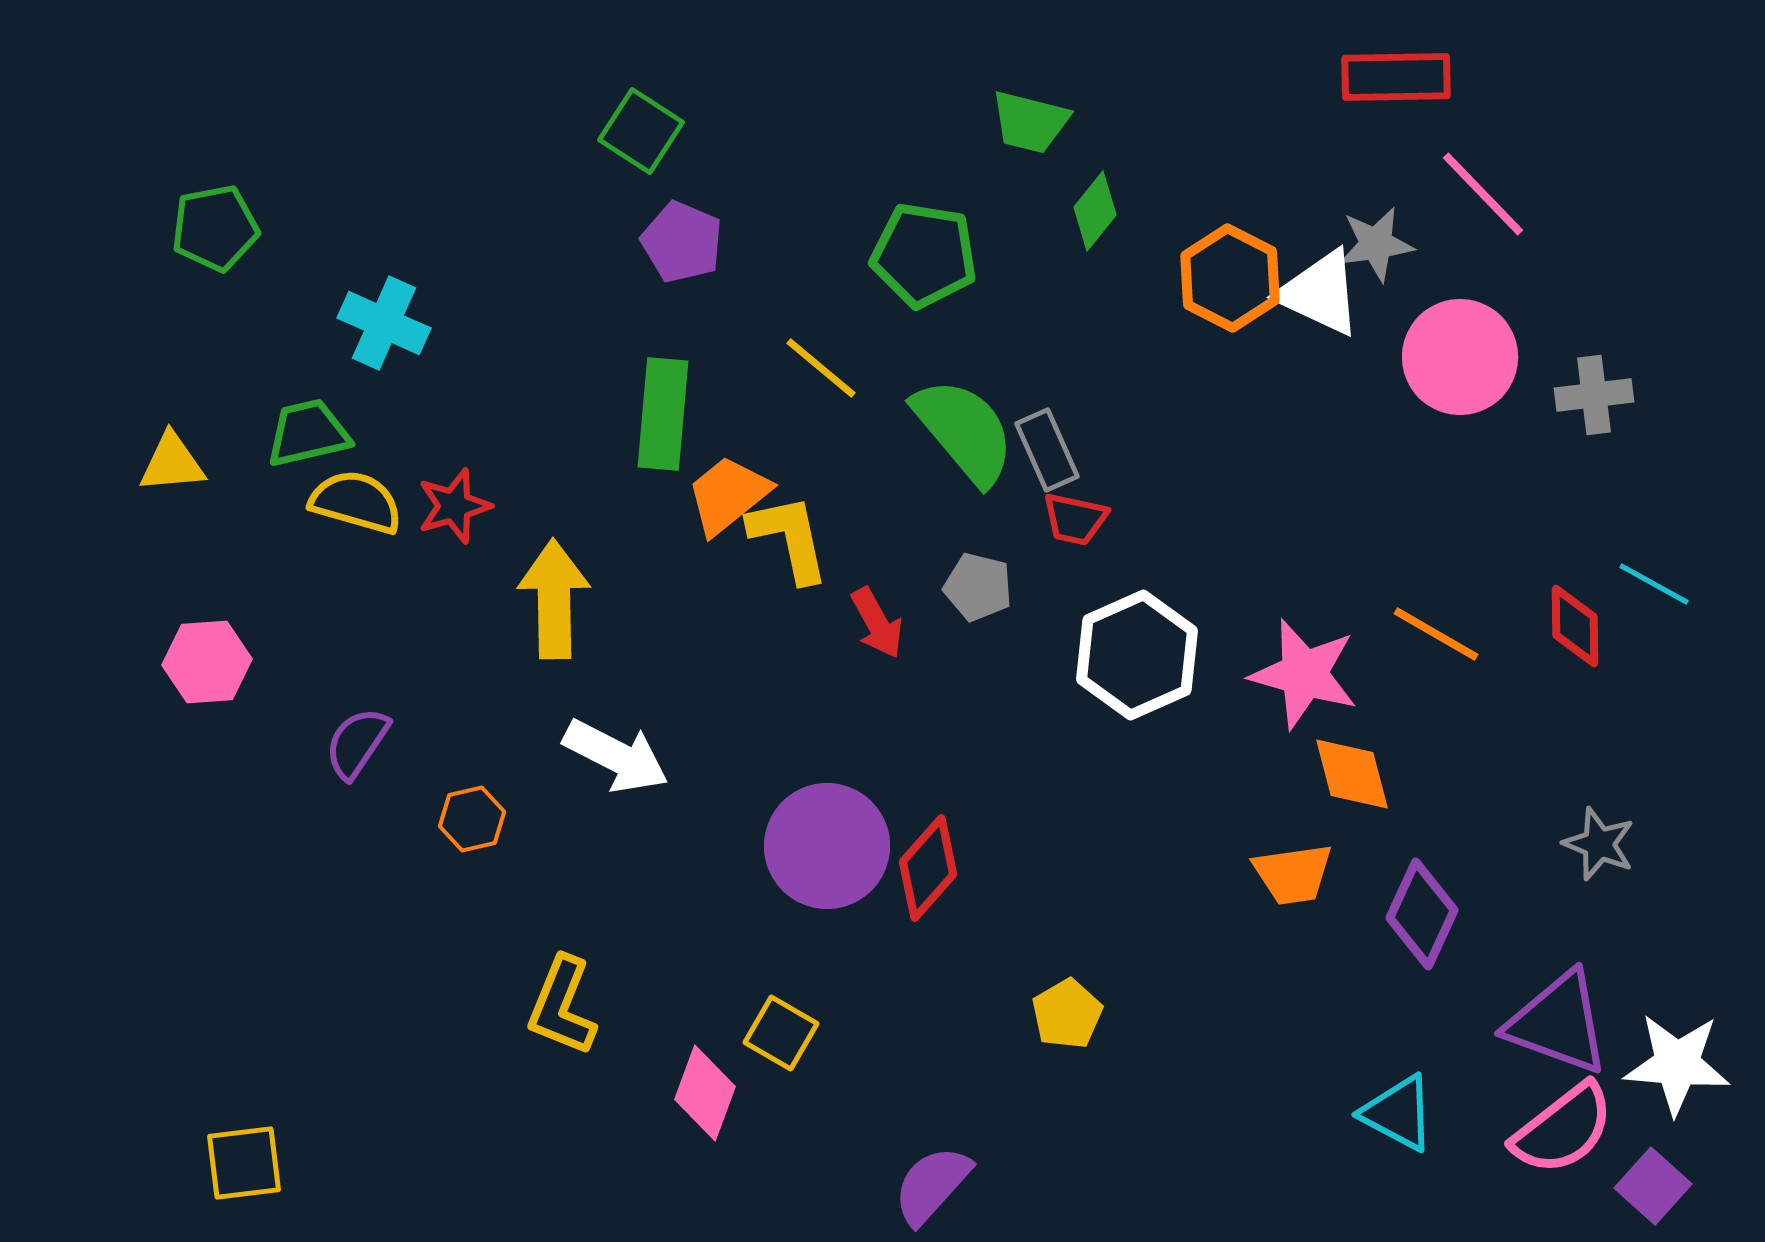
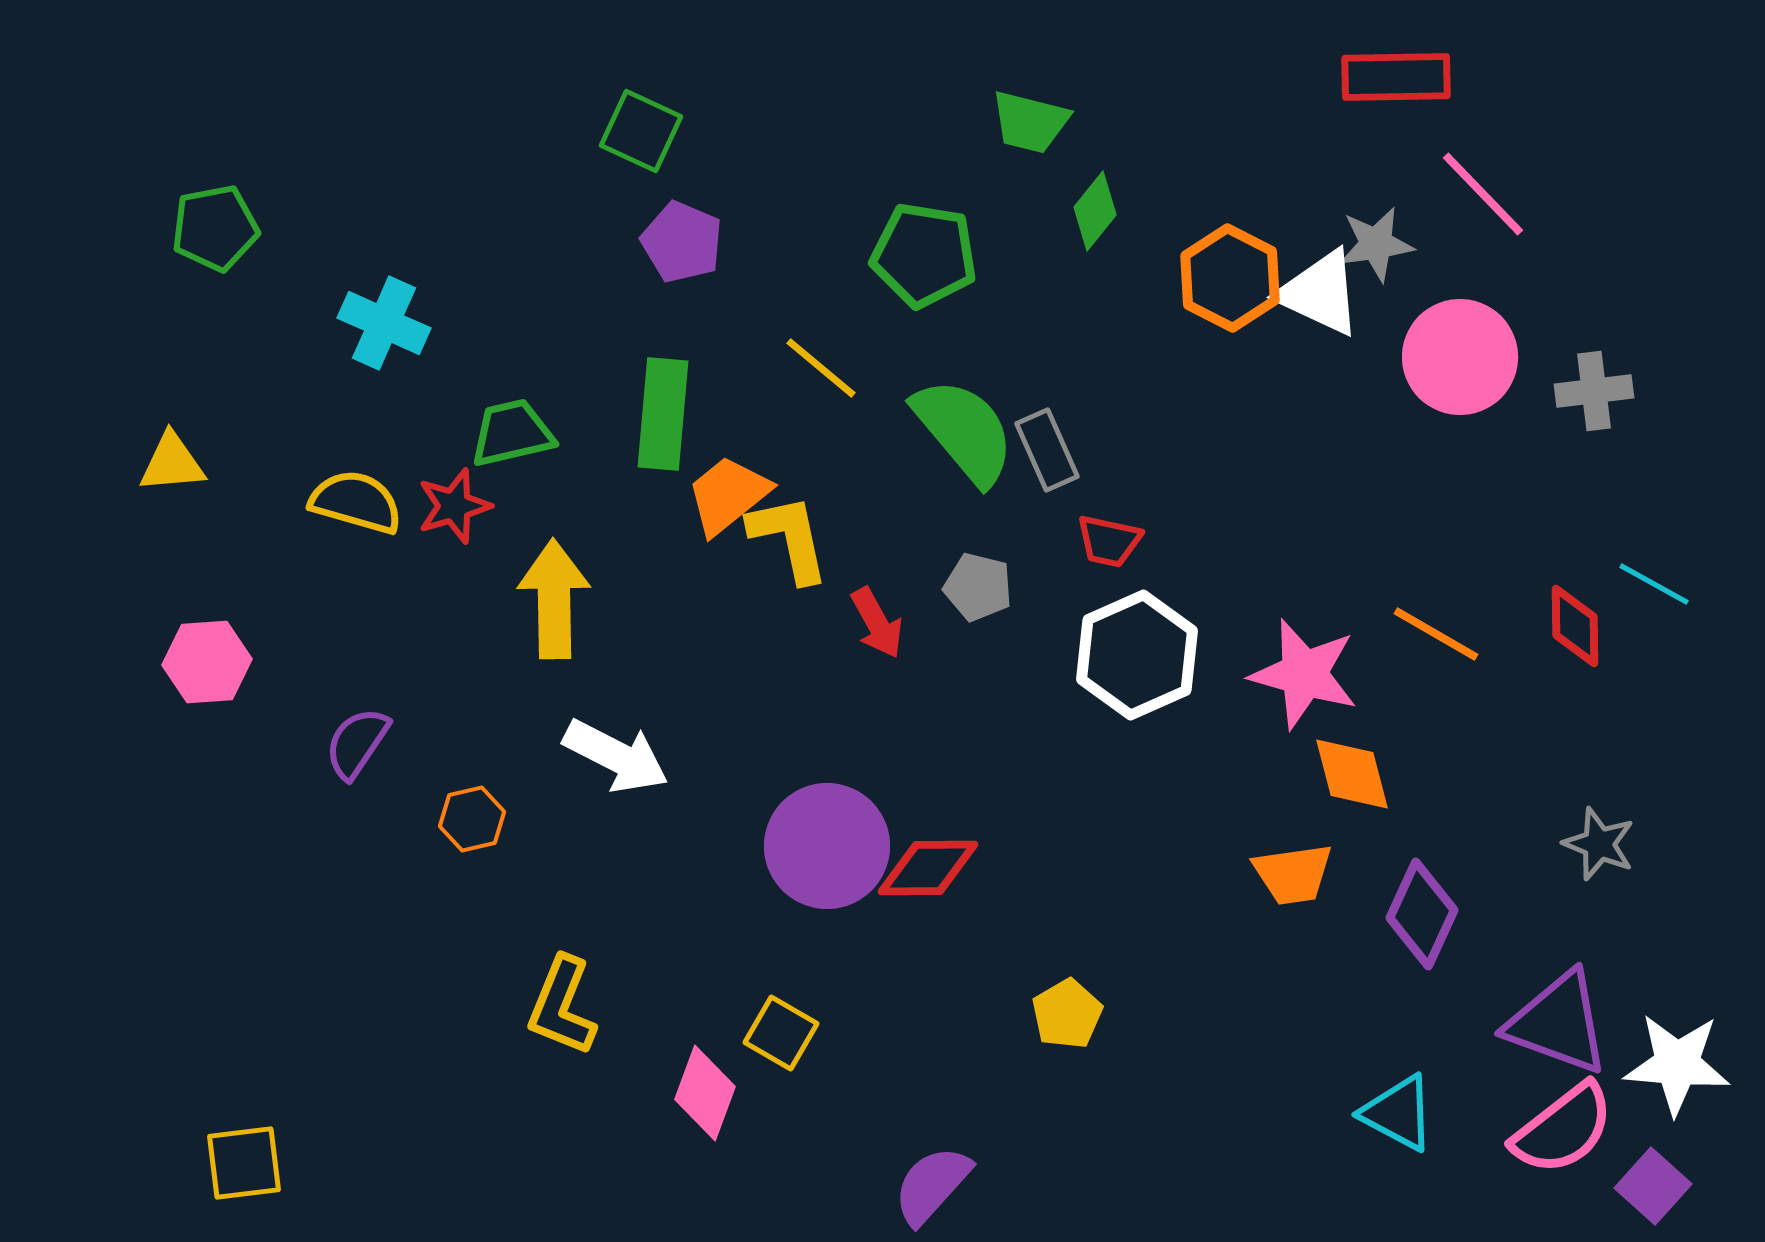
green square at (641, 131): rotated 8 degrees counterclockwise
gray cross at (1594, 395): moved 4 px up
green trapezoid at (308, 433): moved 204 px right
red trapezoid at (1075, 519): moved 34 px right, 22 px down
red diamond at (928, 868): rotated 48 degrees clockwise
